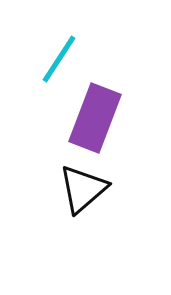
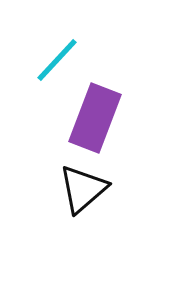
cyan line: moved 2 px left, 1 px down; rotated 10 degrees clockwise
